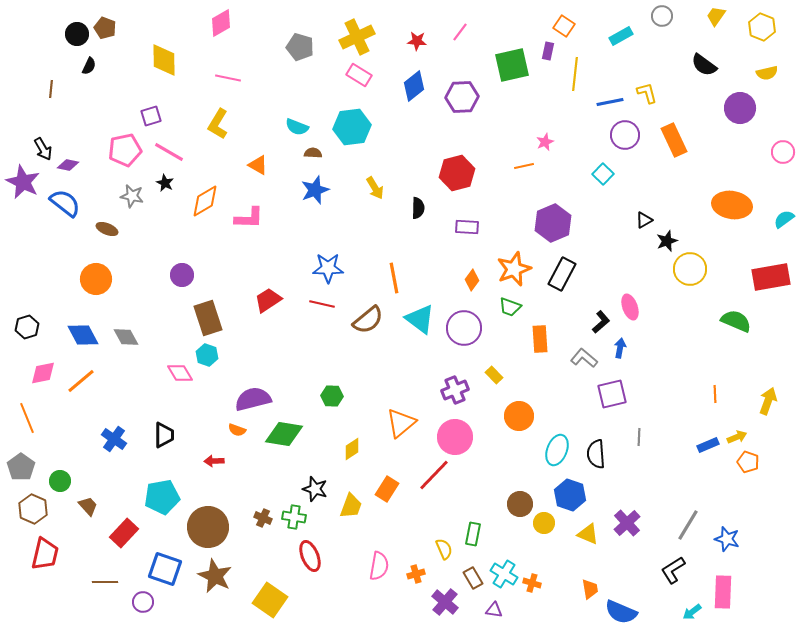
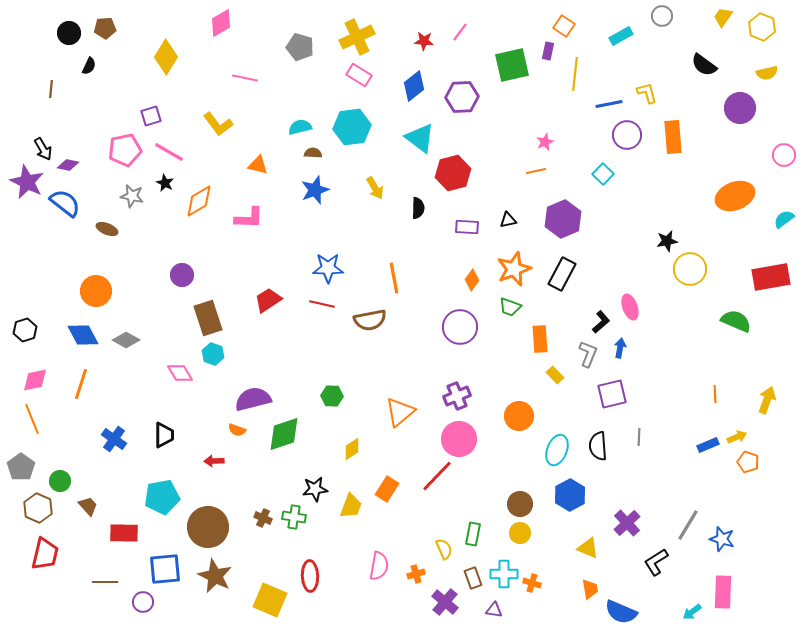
yellow trapezoid at (716, 16): moved 7 px right, 1 px down
brown pentagon at (105, 28): rotated 25 degrees counterclockwise
black circle at (77, 34): moved 8 px left, 1 px up
red star at (417, 41): moved 7 px right
yellow diamond at (164, 60): moved 2 px right, 3 px up; rotated 32 degrees clockwise
pink line at (228, 78): moved 17 px right
blue line at (610, 102): moved 1 px left, 2 px down
yellow L-shape at (218, 124): rotated 68 degrees counterclockwise
cyan semicircle at (297, 127): moved 3 px right; rotated 145 degrees clockwise
purple circle at (625, 135): moved 2 px right
orange rectangle at (674, 140): moved 1 px left, 3 px up; rotated 20 degrees clockwise
pink circle at (783, 152): moved 1 px right, 3 px down
orange triangle at (258, 165): rotated 15 degrees counterclockwise
orange line at (524, 166): moved 12 px right, 5 px down
red hexagon at (457, 173): moved 4 px left
purple star at (23, 182): moved 4 px right
orange diamond at (205, 201): moved 6 px left
orange ellipse at (732, 205): moved 3 px right, 9 px up; rotated 30 degrees counterclockwise
black triangle at (644, 220): moved 136 px left; rotated 18 degrees clockwise
purple hexagon at (553, 223): moved 10 px right, 4 px up
black star at (667, 241): rotated 10 degrees clockwise
orange circle at (96, 279): moved 12 px down
cyan triangle at (420, 319): moved 181 px up
brown semicircle at (368, 320): moved 2 px right; rotated 28 degrees clockwise
black hexagon at (27, 327): moved 2 px left, 3 px down
purple circle at (464, 328): moved 4 px left, 1 px up
gray diamond at (126, 337): moved 3 px down; rotated 32 degrees counterclockwise
cyan hexagon at (207, 355): moved 6 px right, 1 px up
gray L-shape at (584, 358): moved 4 px right, 4 px up; rotated 72 degrees clockwise
pink diamond at (43, 373): moved 8 px left, 7 px down
yellow rectangle at (494, 375): moved 61 px right
orange line at (81, 381): moved 3 px down; rotated 32 degrees counterclockwise
purple cross at (455, 390): moved 2 px right, 6 px down
yellow arrow at (768, 401): moved 1 px left, 1 px up
orange line at (27, 418): moved 5 px right, 1 px down
orange triangle at (401, 423): moved 1 px left, 11 px up
green diamond at (284, 434): rotated 27 degrees counterclockwise
pink circle at (455, 437): moved 4 px right, 2 px down
black semicircle at (596, 454): moved 2 px right, 8 px up
red line at (434, 475): moved 3 px right, 1 px down
black star at (315, 489): rotated 25 degrees counterclockwise
blue hexagon at (570, 495): rotated 12 degrees clockwise
brown hexagon at (33, 509): moved 5 px right, 1 px up
yellow circle at (544, 523): moved 24 px left, 10 px down
red rectangle at (124, 533): rotated 48 degrees clockwise
yellow triangle at (588, 534): moved 14 px down
blue star at (727, 539): moved 5 px left
red ellipse at (310, 556): moved 20 px down; rotated 20 degrees clockwise
blue square at (165, 569): rotated 24 degrees counterclockwise
black L-shape at (673, 570): moved 17 px left, 8 px up
cyan cross at (504, 574): rotated 32 degrees counterclockwise
brown rectangle at (473, 578): rotated 10 degrees clockwise
yellow square at (270, 600): rotated 12 degrees counterclockwise
